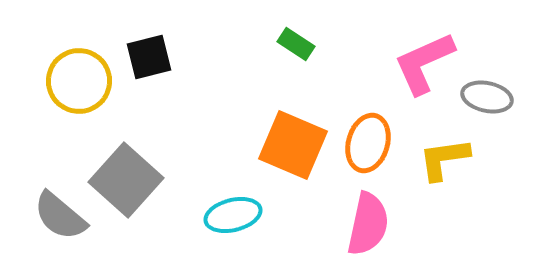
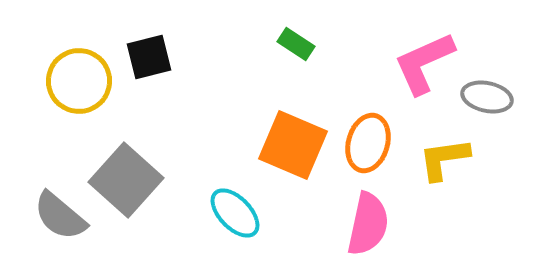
cyan ellipse: moved 2 px right, 2 px up; rotated 60 degrees clockwise
